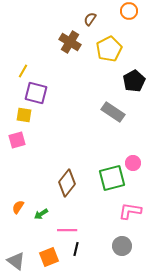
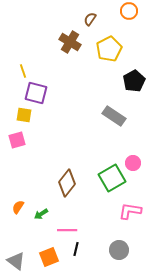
yellow line: rotated 48 degrees counterclockwise
gray rectangle: moved 1 px right, 4 px down
green square: rotated 16 degrees counterclockwise
gray circle: moved 3 px left, 4 px down
